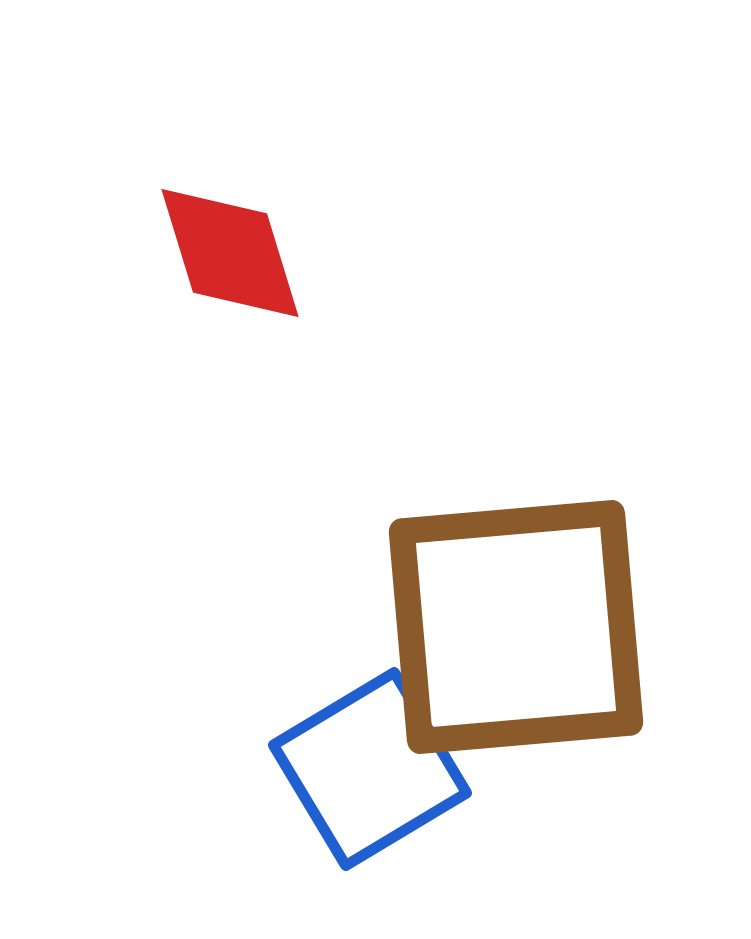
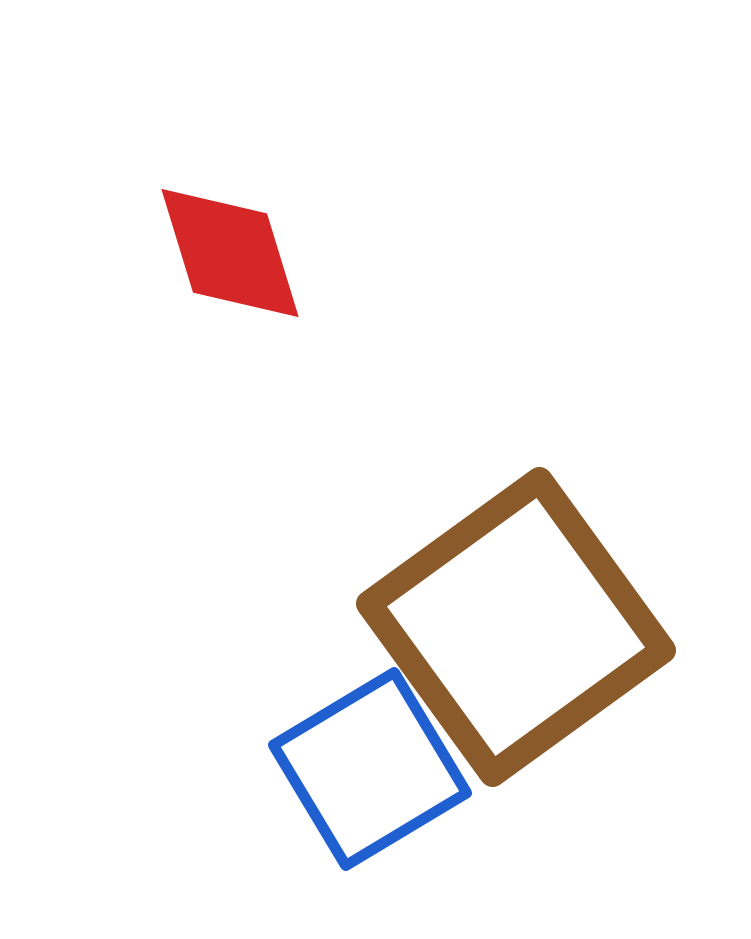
brown square: rotated 31 degrees counterclockwise
